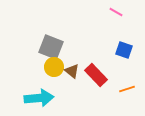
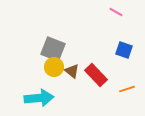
gray square: moved 2 px right, 2 px down
